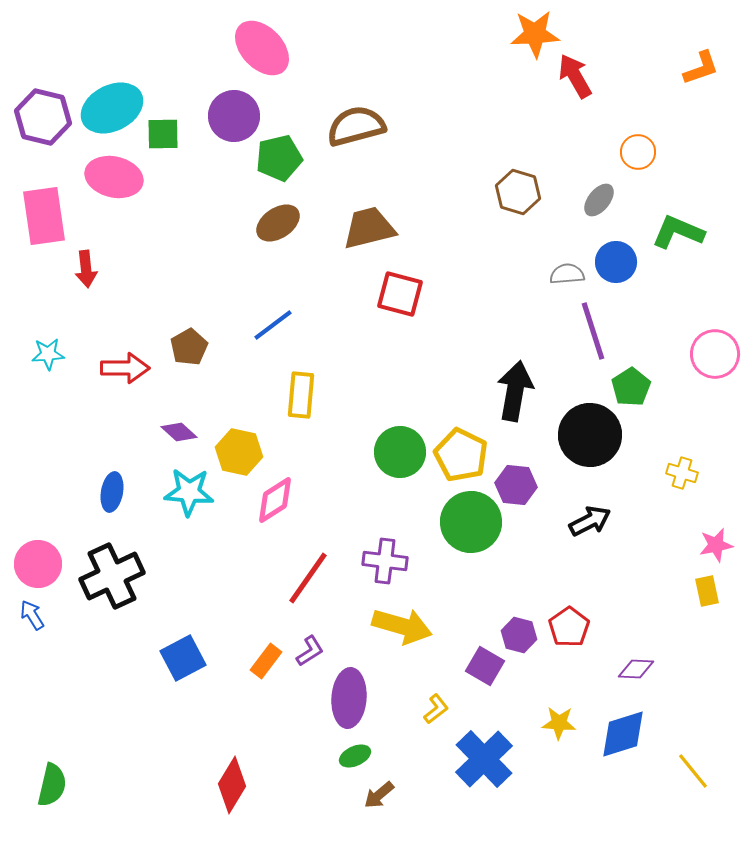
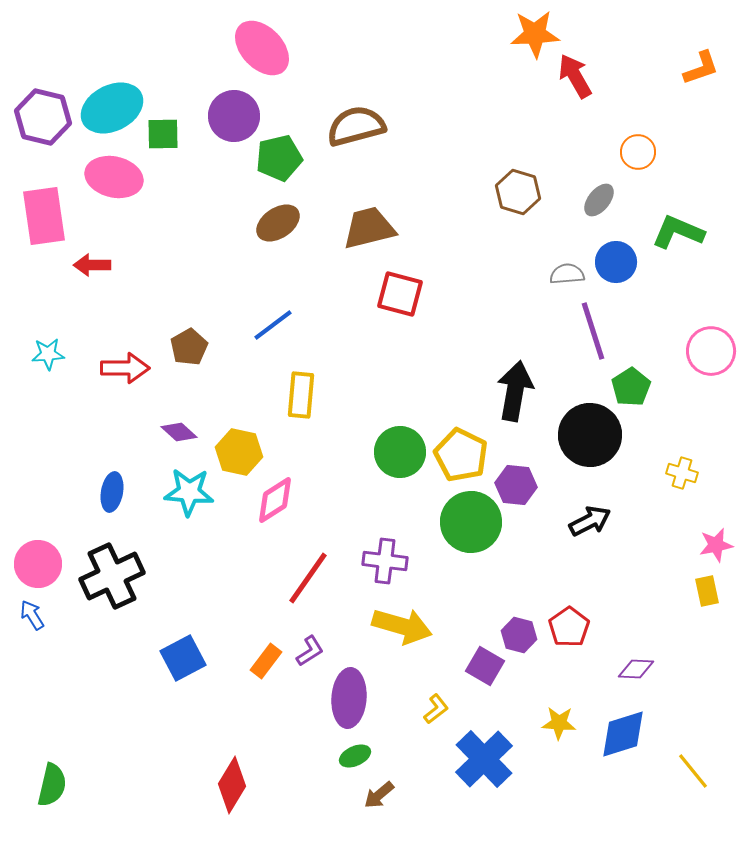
red arrow at (86, 269): moved 6 px right, 4 px up; rotated 96 degrees clockwise
pink circle at (715, 354): moved 4 px left, 3 px up
